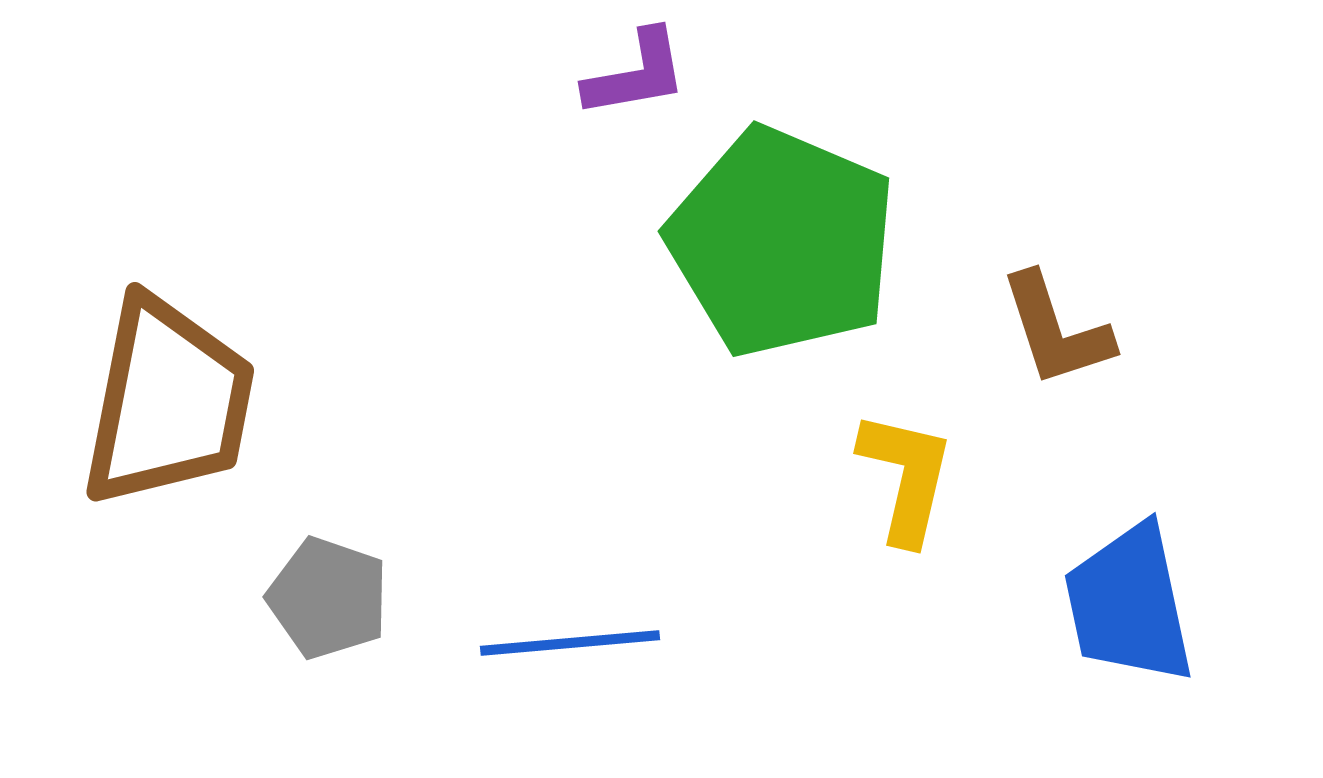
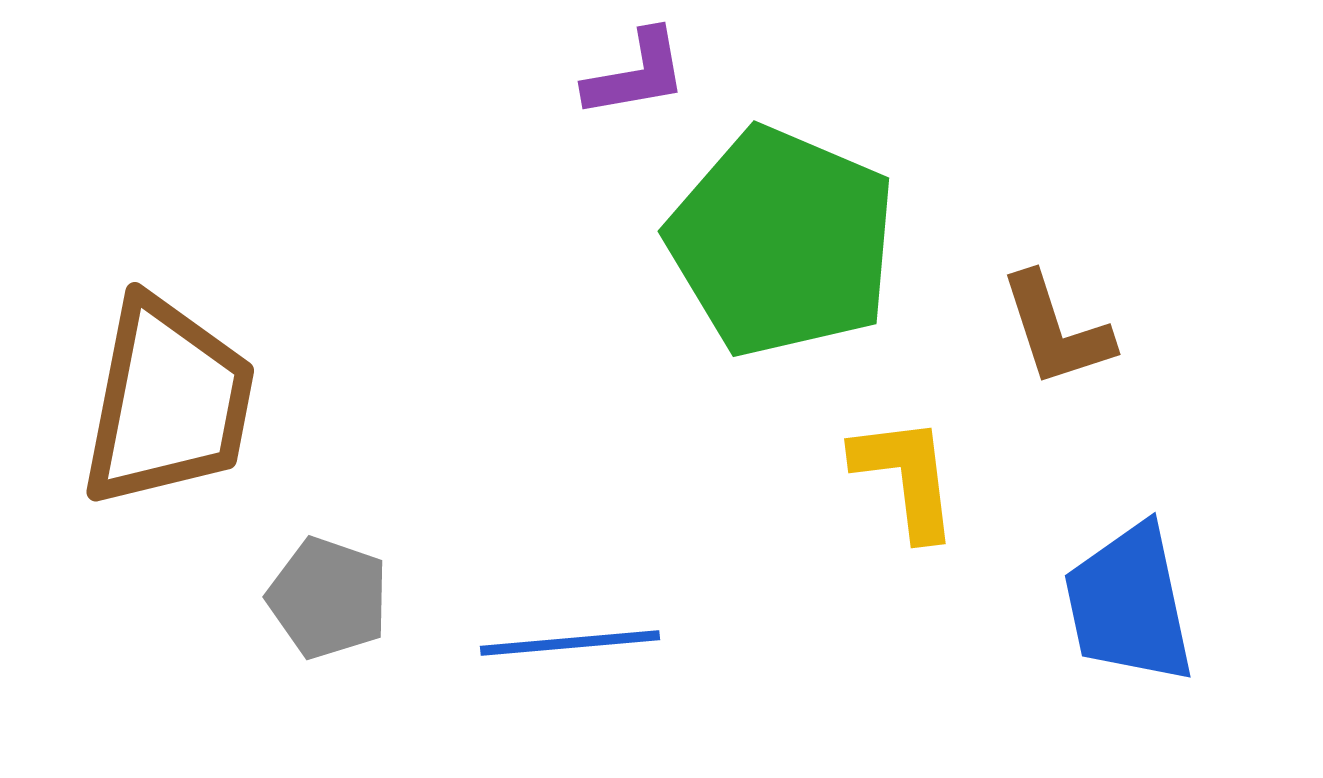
yellow L-shape: rotated 20 degrees counterclockwise
